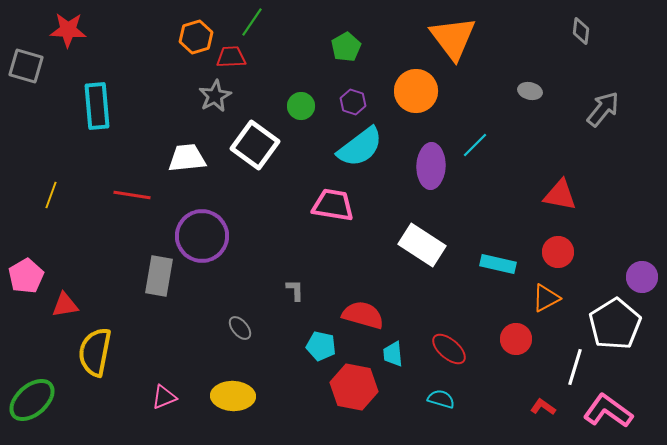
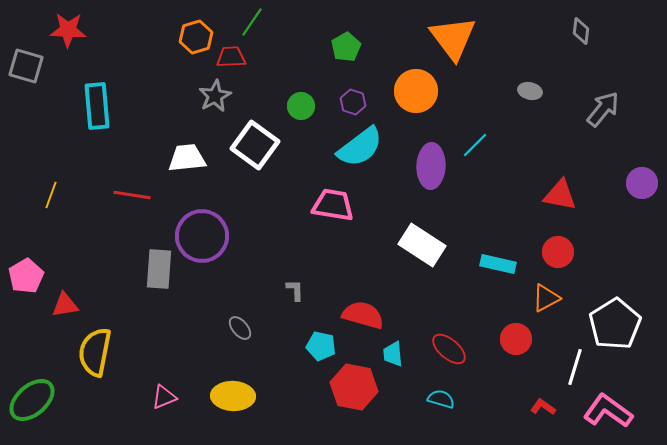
gray rectangle at (159, 276): moved 7 px up; rotated 6 degrees counterclockwise
purple circle at (642, 277): moved 94 px up
